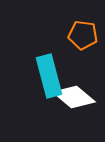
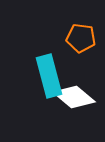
orange pentagon: moved 2 px left, 3 px down
